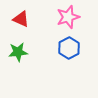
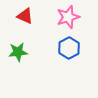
red triangle: moved 4 px right, 3 px up
